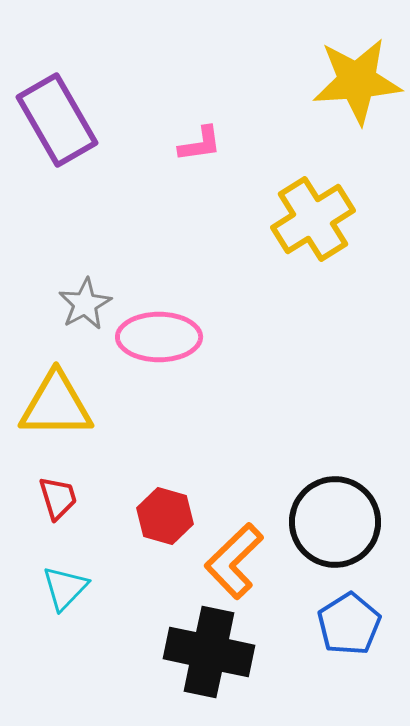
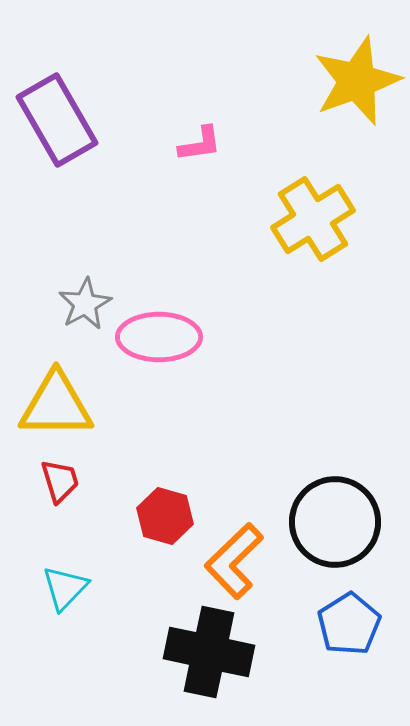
yellow star: rotated 16 degrees counterclockwise
red trapezoid: moved 2 px right, 17 px up
